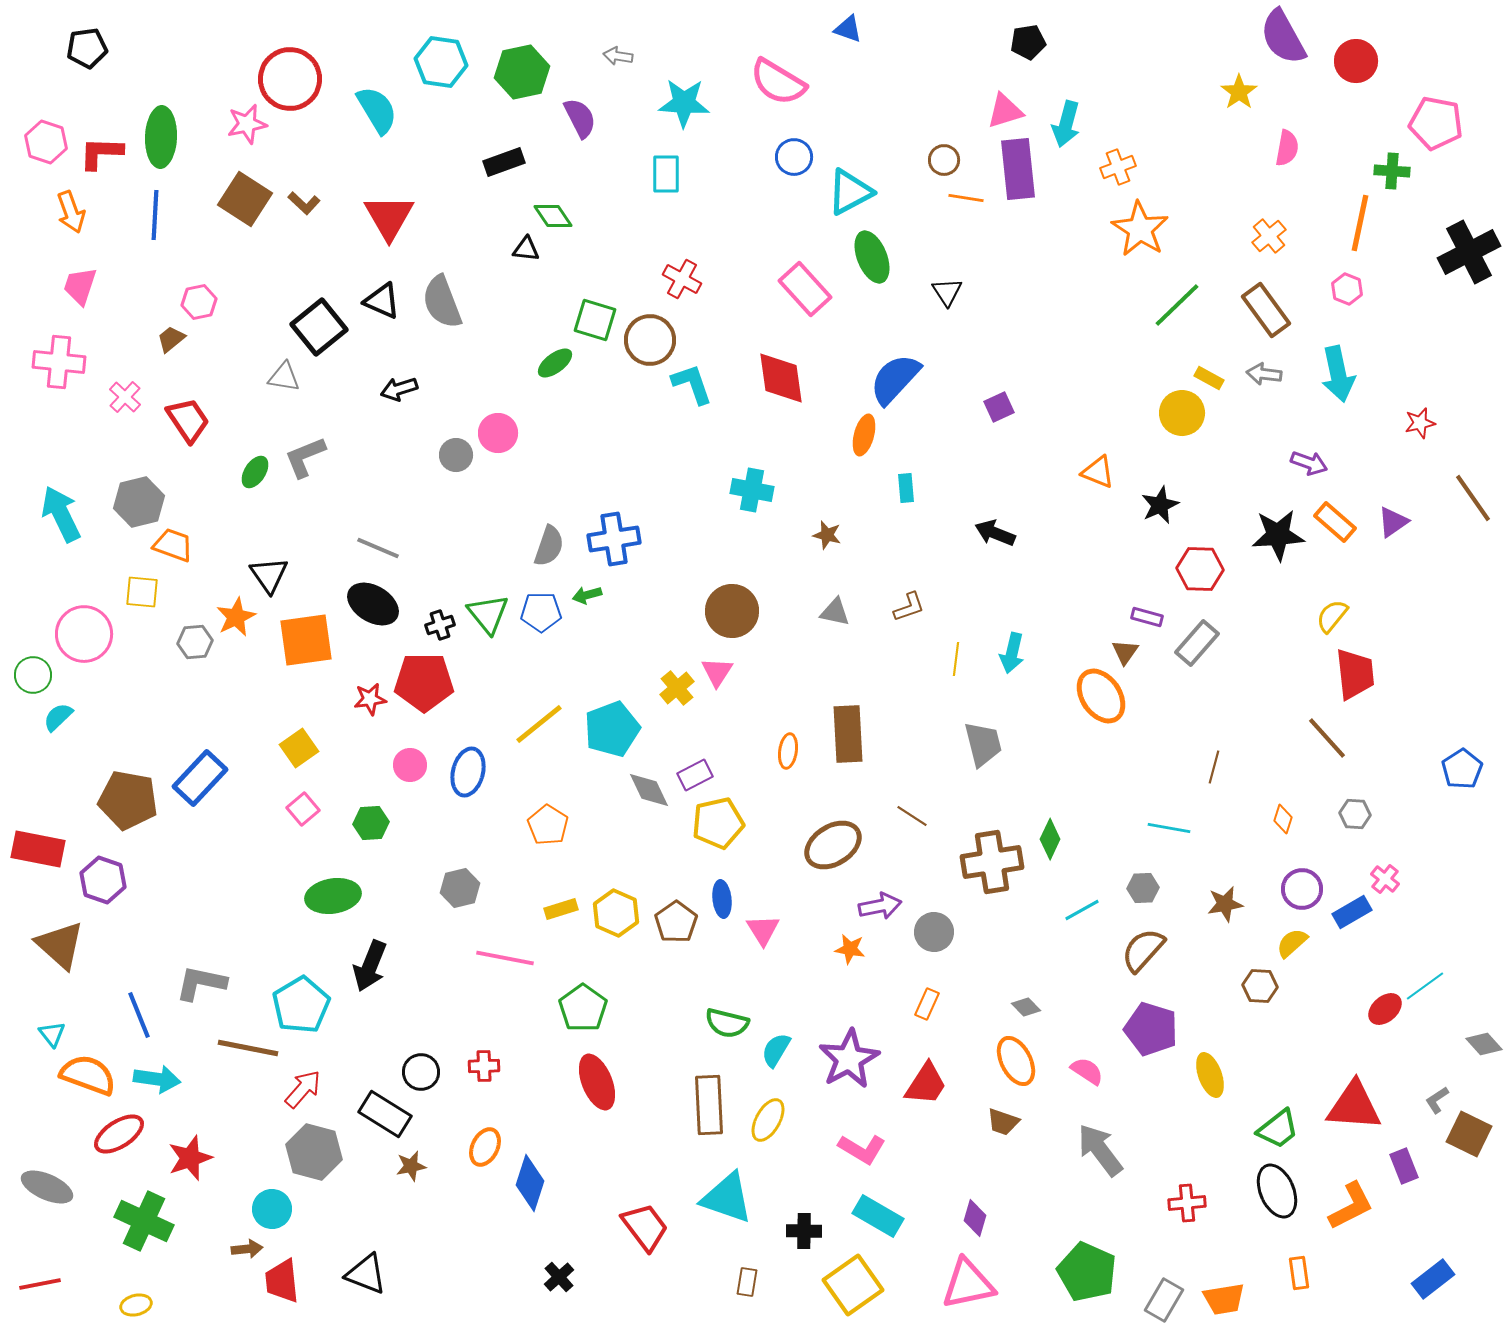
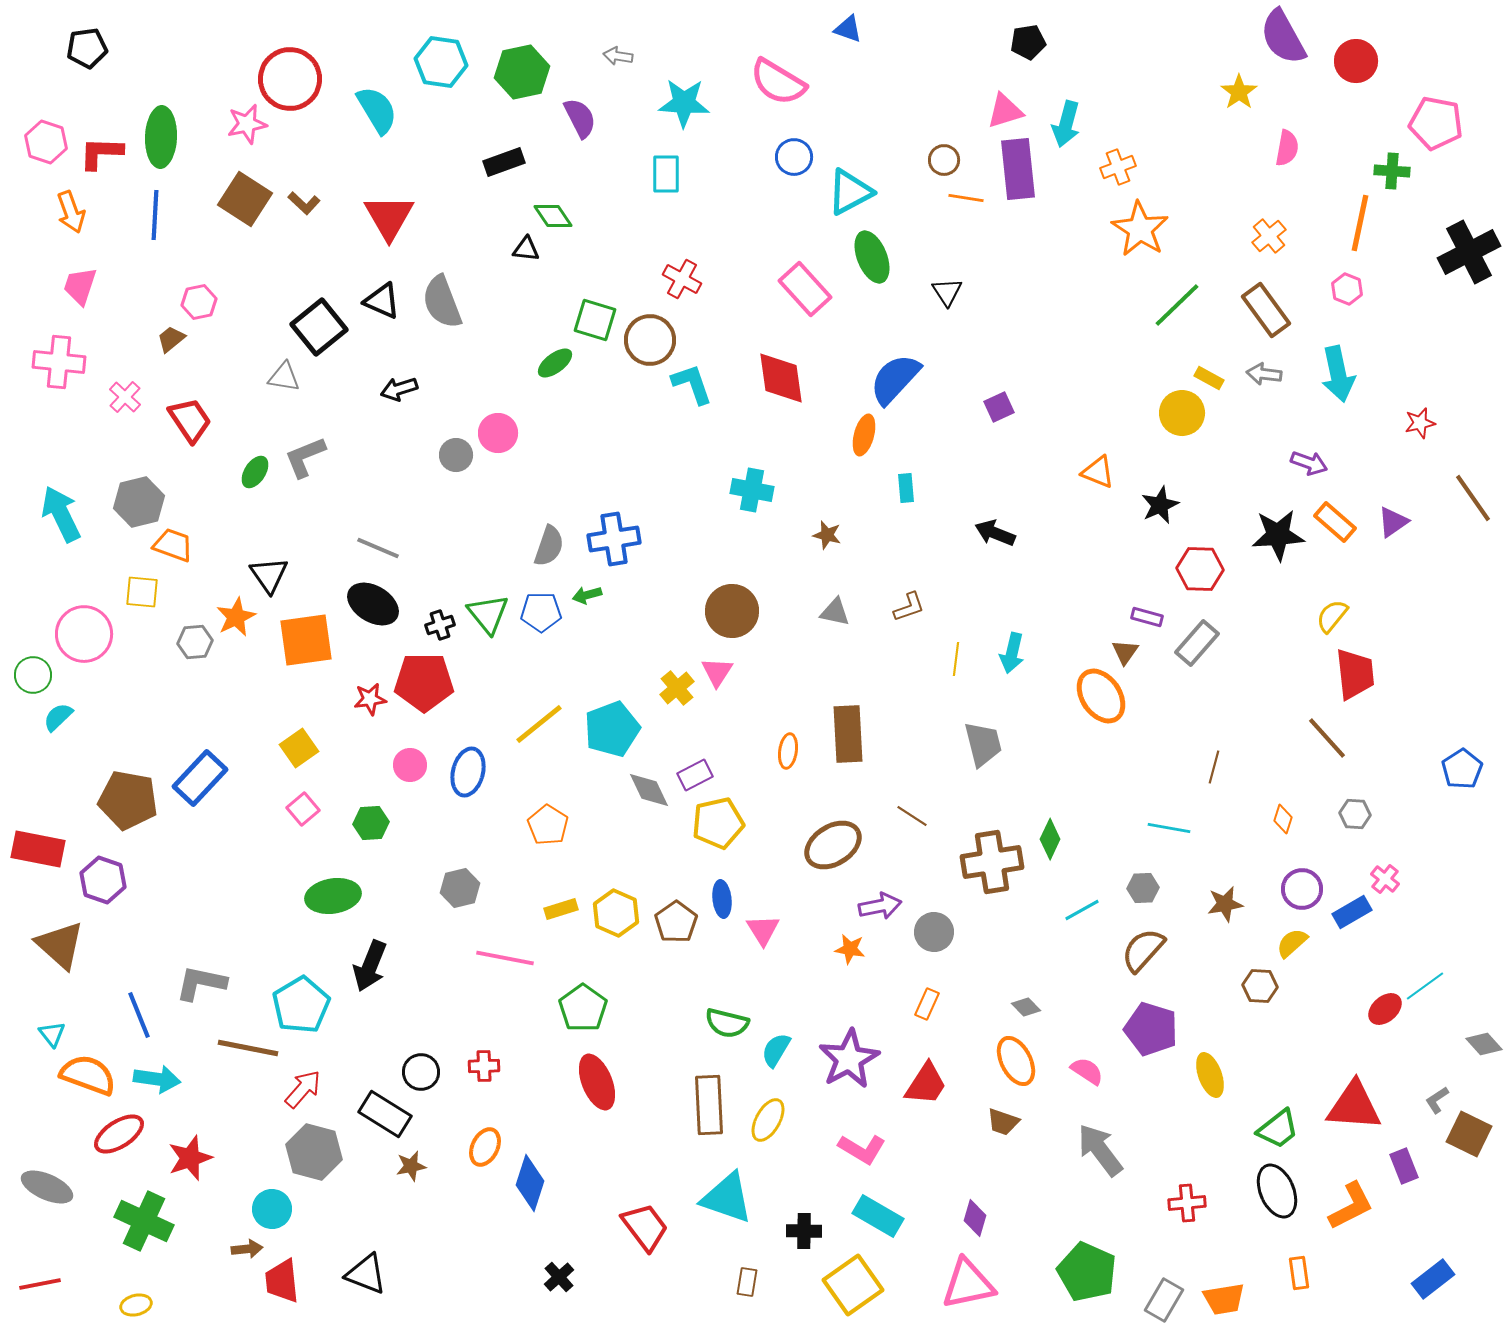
red trapezoid at (188, 420): moved 2 px right
